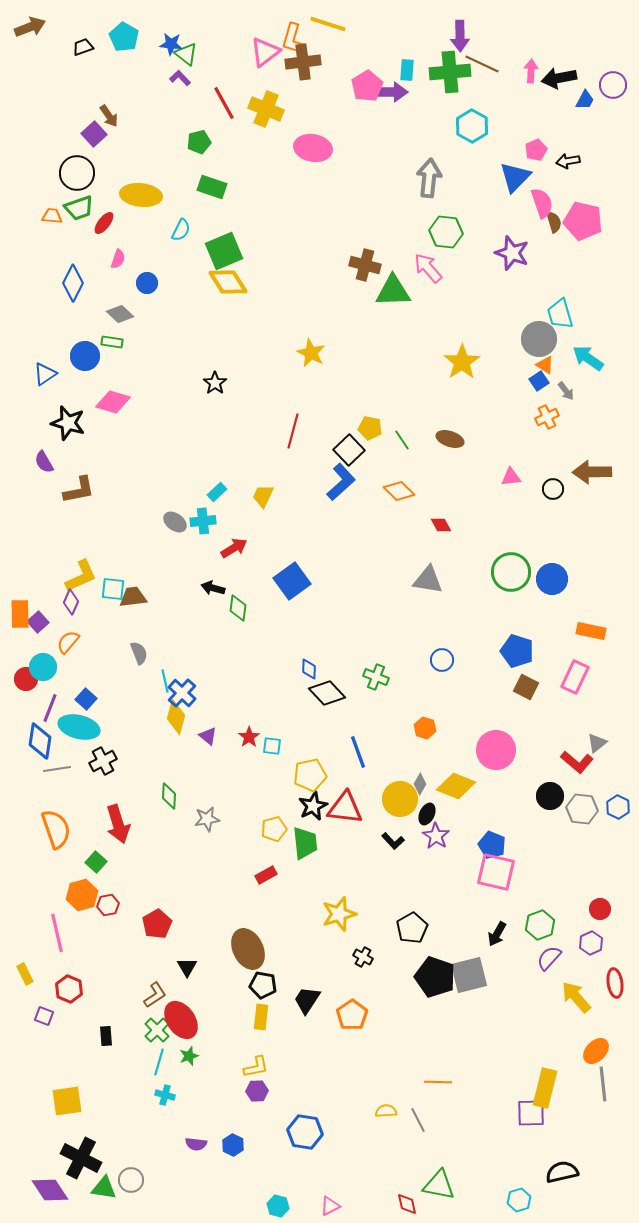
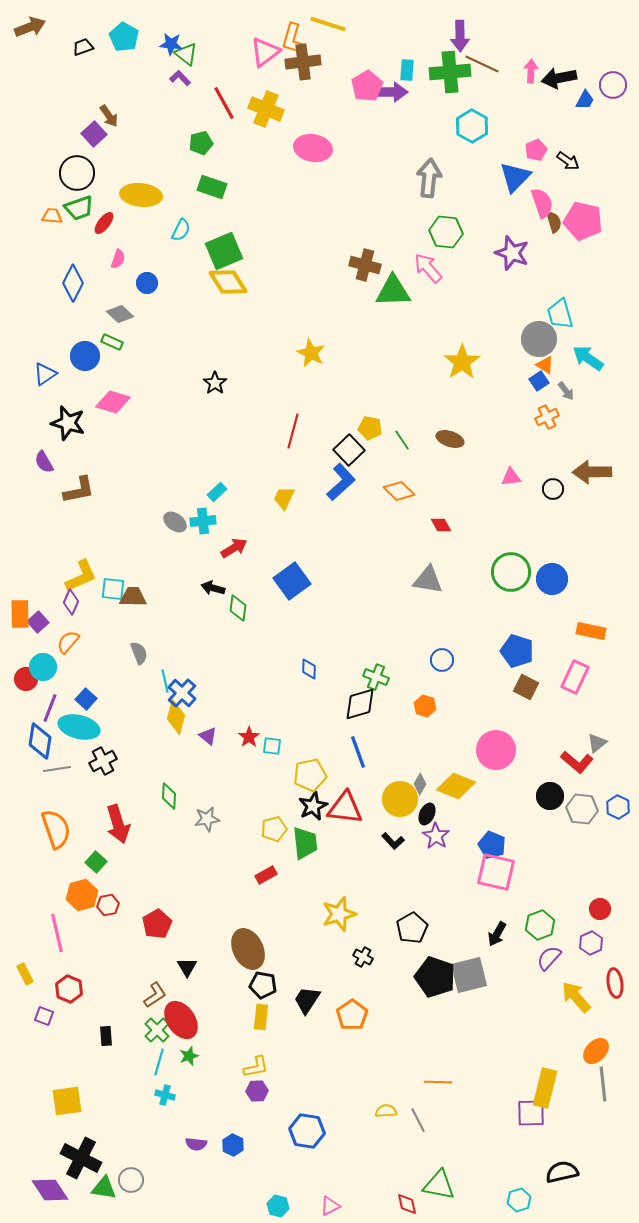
green pentagon at (199, 142): moved 2 px right, 1 px down
black arrow at (568, 161): rotated 135 degrees counterclockwise
green rectangle at (112, 342): rotated 15 degrees clockwise
yellow trapezoid at (263, 496): moved 21 px right, 2 px down
brown trapezoid at (133, 597): rotated 8 degrees clockwise
black diamond at (327, 693): moved 33 px right, 11 px down; rotated 63 degrees counterclockwise
orange hexagon at (425, 728): moved 22 px up
blue hexagon at (305, 1132): moved 2 px right, 1 px up
